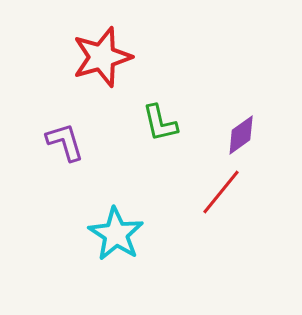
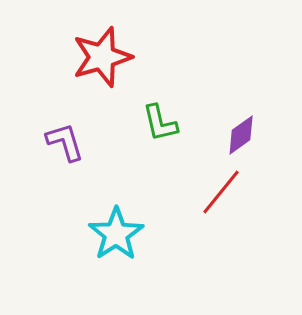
cyan star: rotated 6 degrees clockwise
